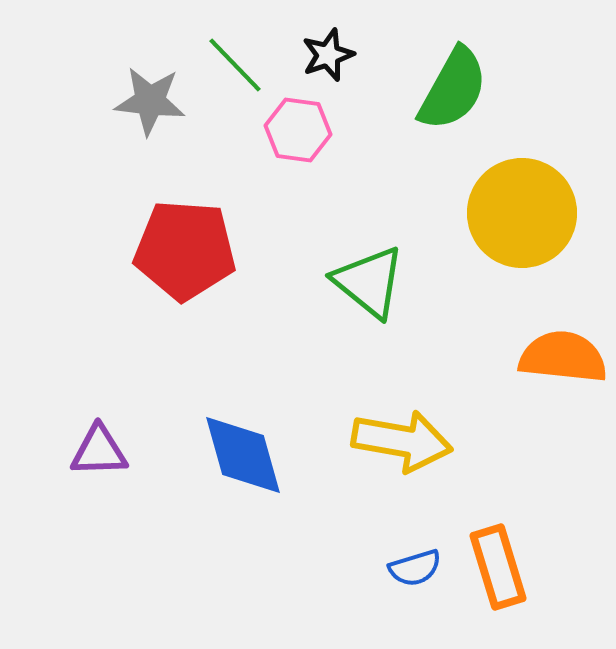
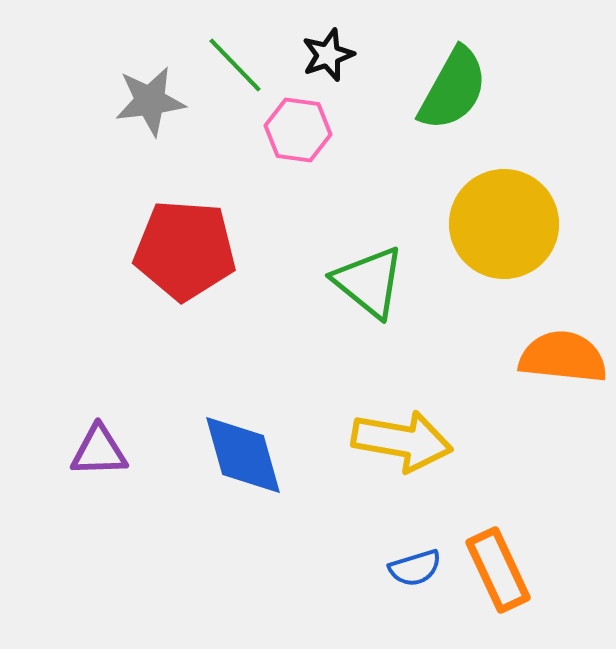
gray star: rotated 14 degrees counterclockwise
yellow circle: moved 18 px left, 11 px down
orange rectangle: moved 3 px down; rotated 8 degrees counterclockwise
